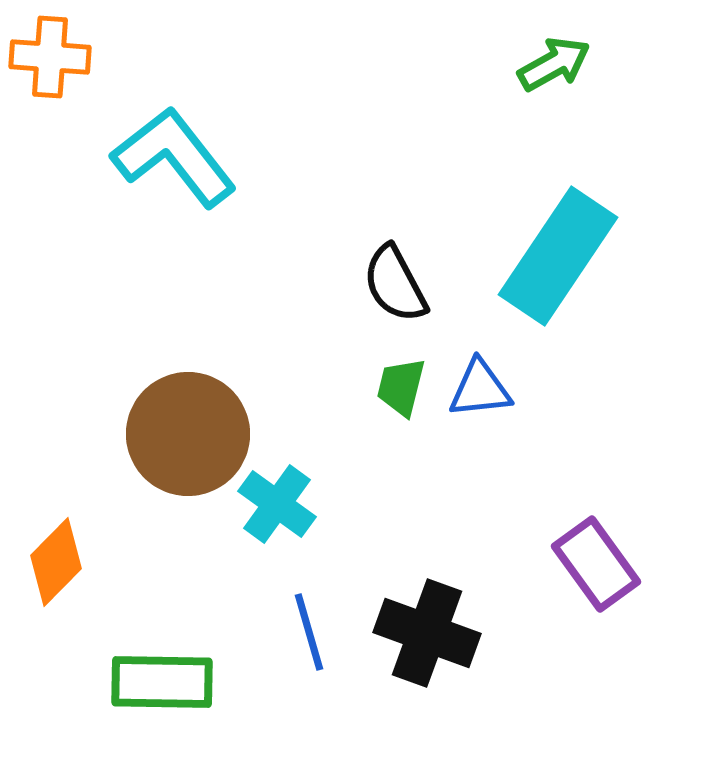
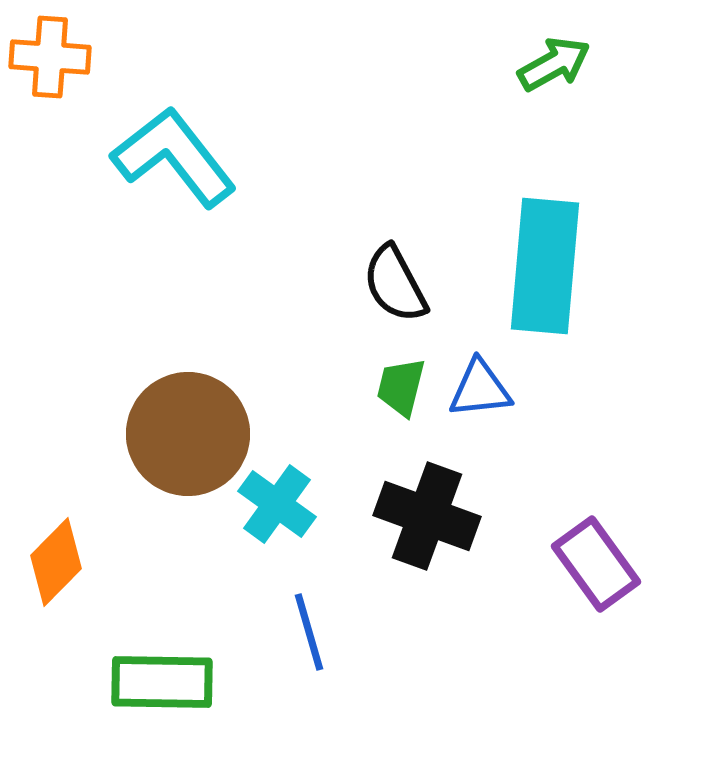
cyan rectangle: moved 13 px left, 10 px down; rotated 29 degrees counterclockwise
black cross: moved 117 px up
